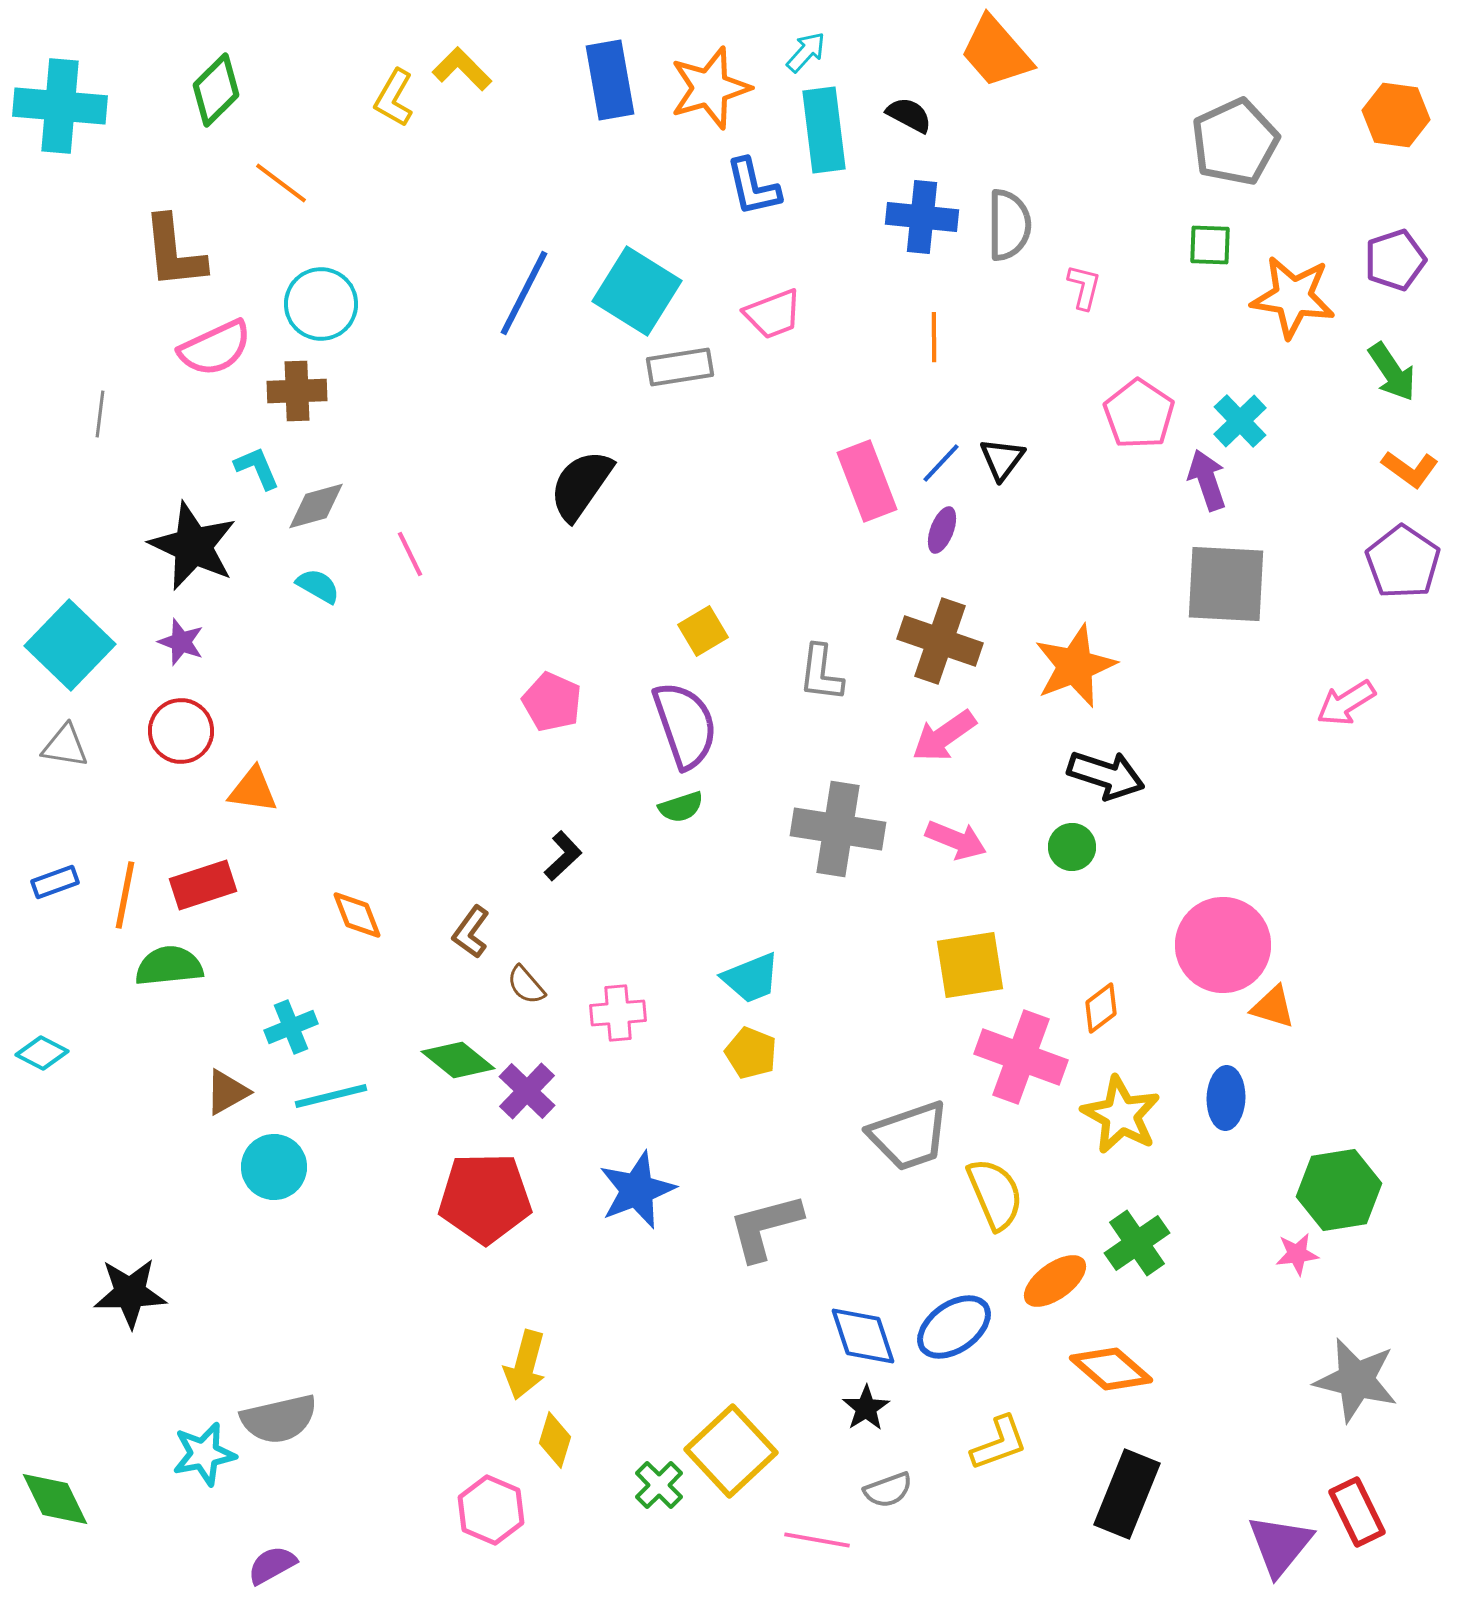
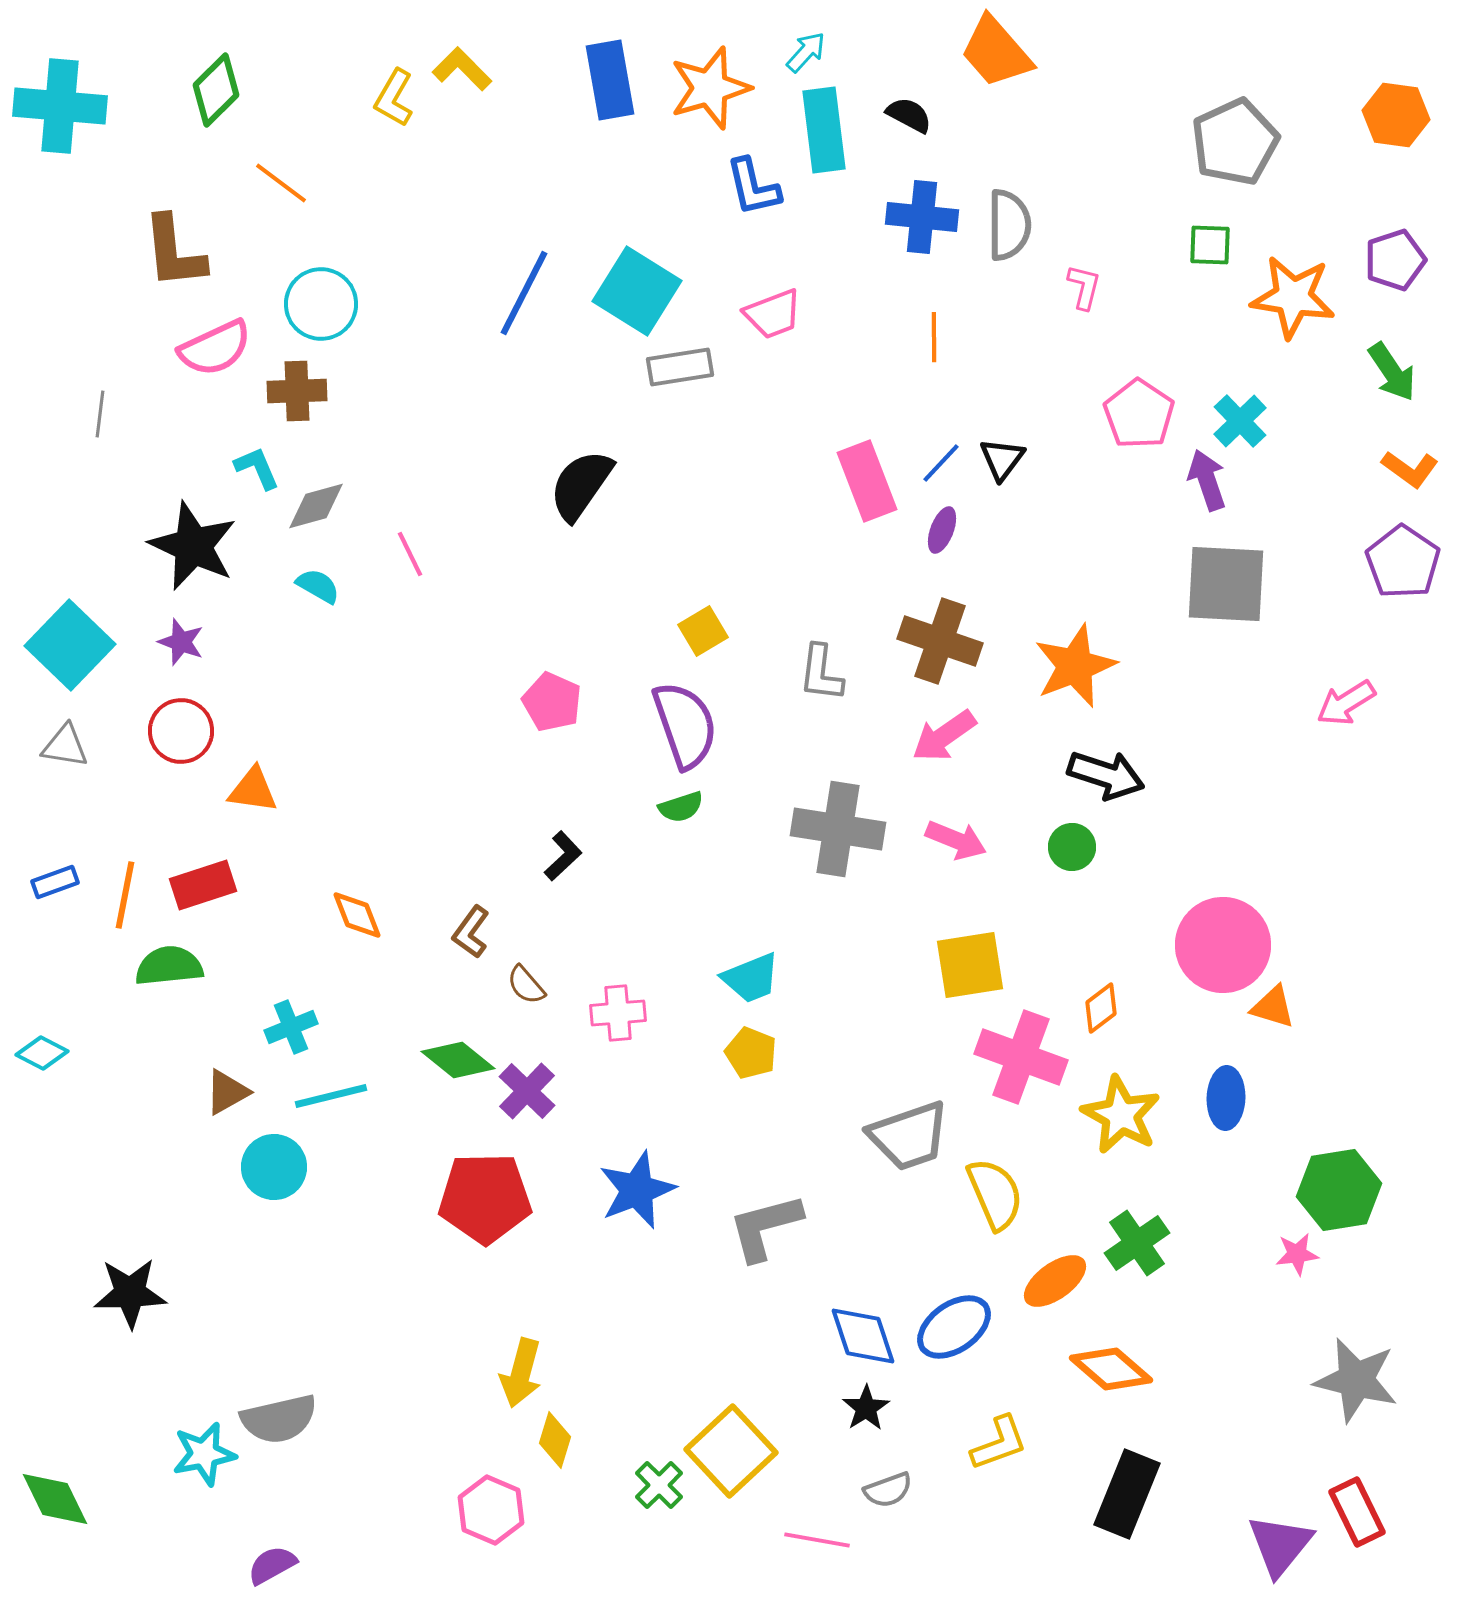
yellow arrow at (525, 1365): moved 4 px left, 8 px down
